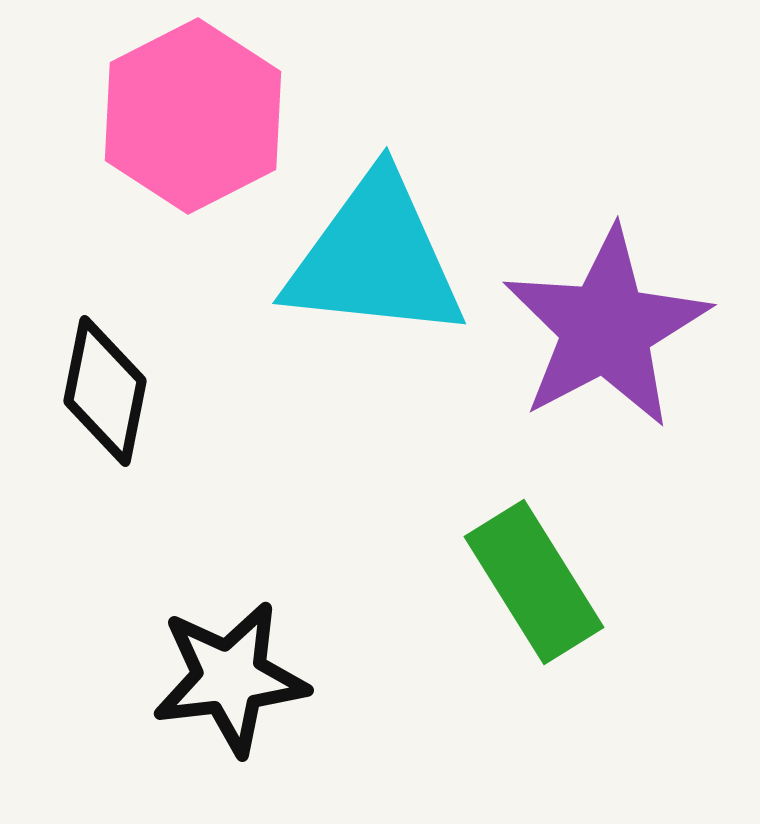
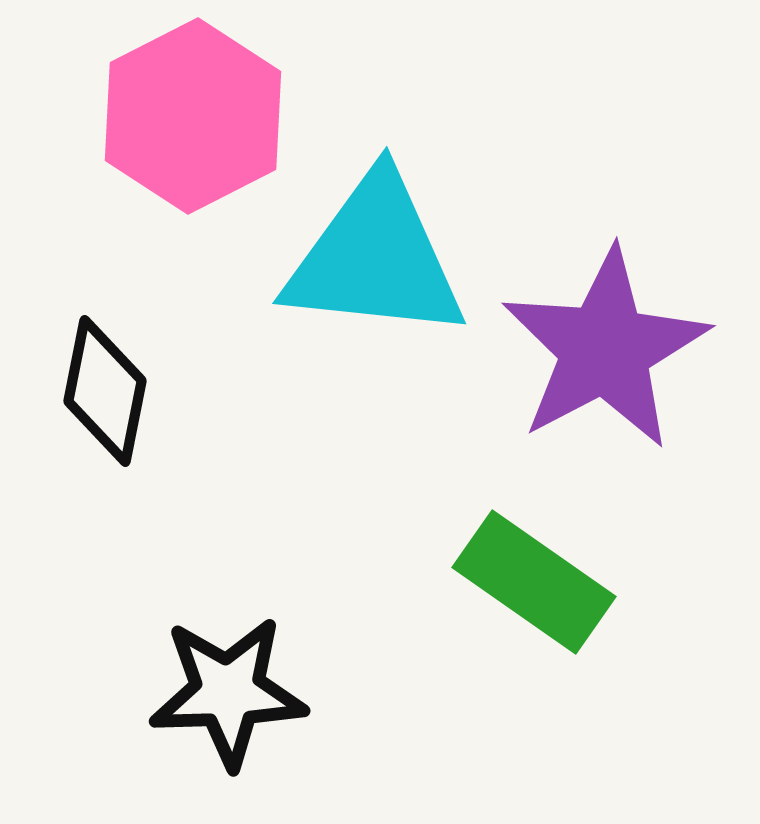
purple star: moved 1 px left, 21 px down
green rectangle: rotated 23 degrees counterclockwise
black star: moved 2 px left, 14 px down; rotated 5 degrees clockwise
